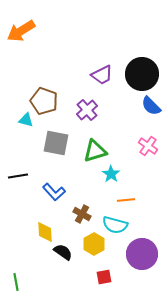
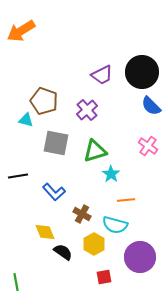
black circle: moved 2 px up
yellow diamond: rotated 20 degrees counterclockwise
purple circle: moved 2 px left, 3 px down
